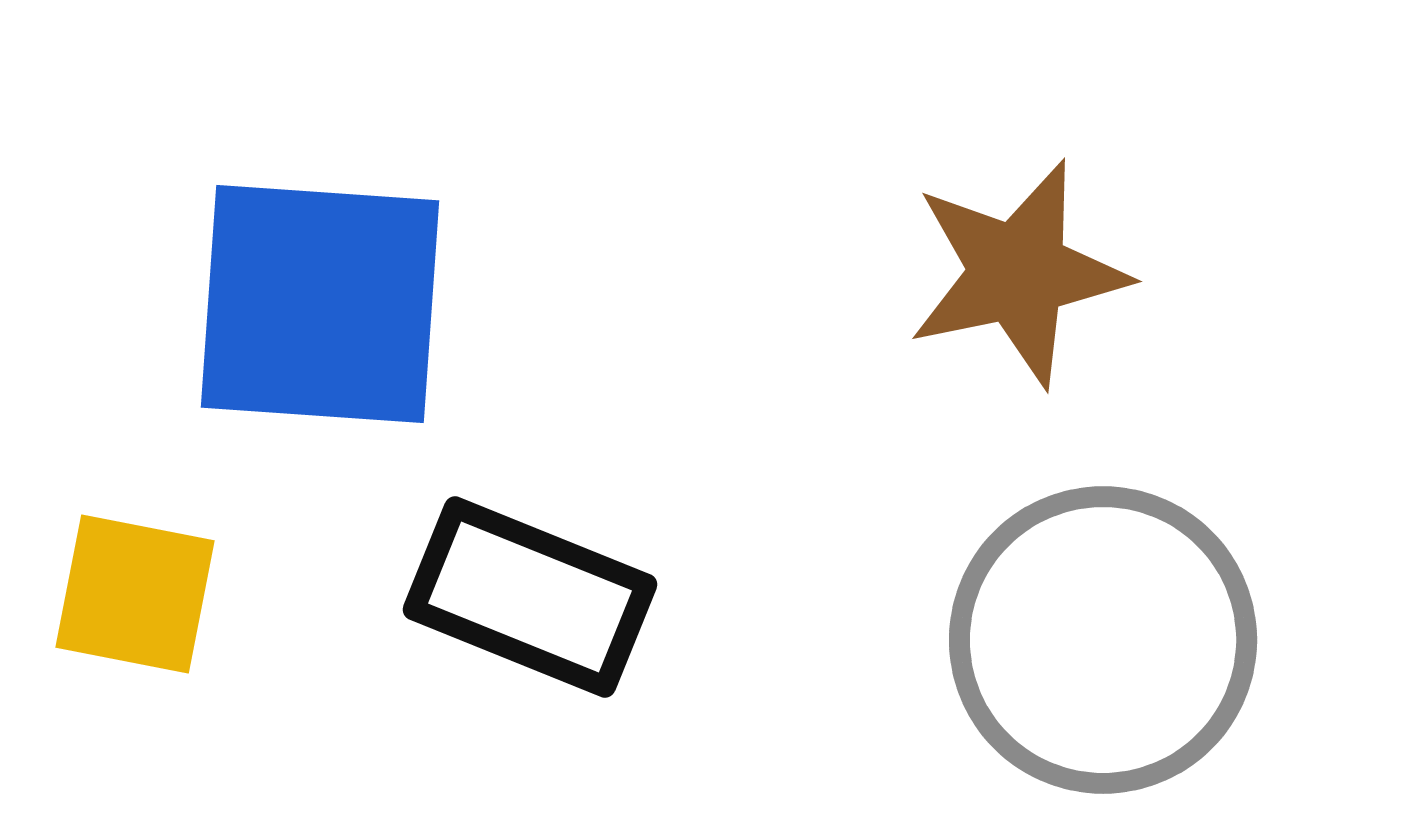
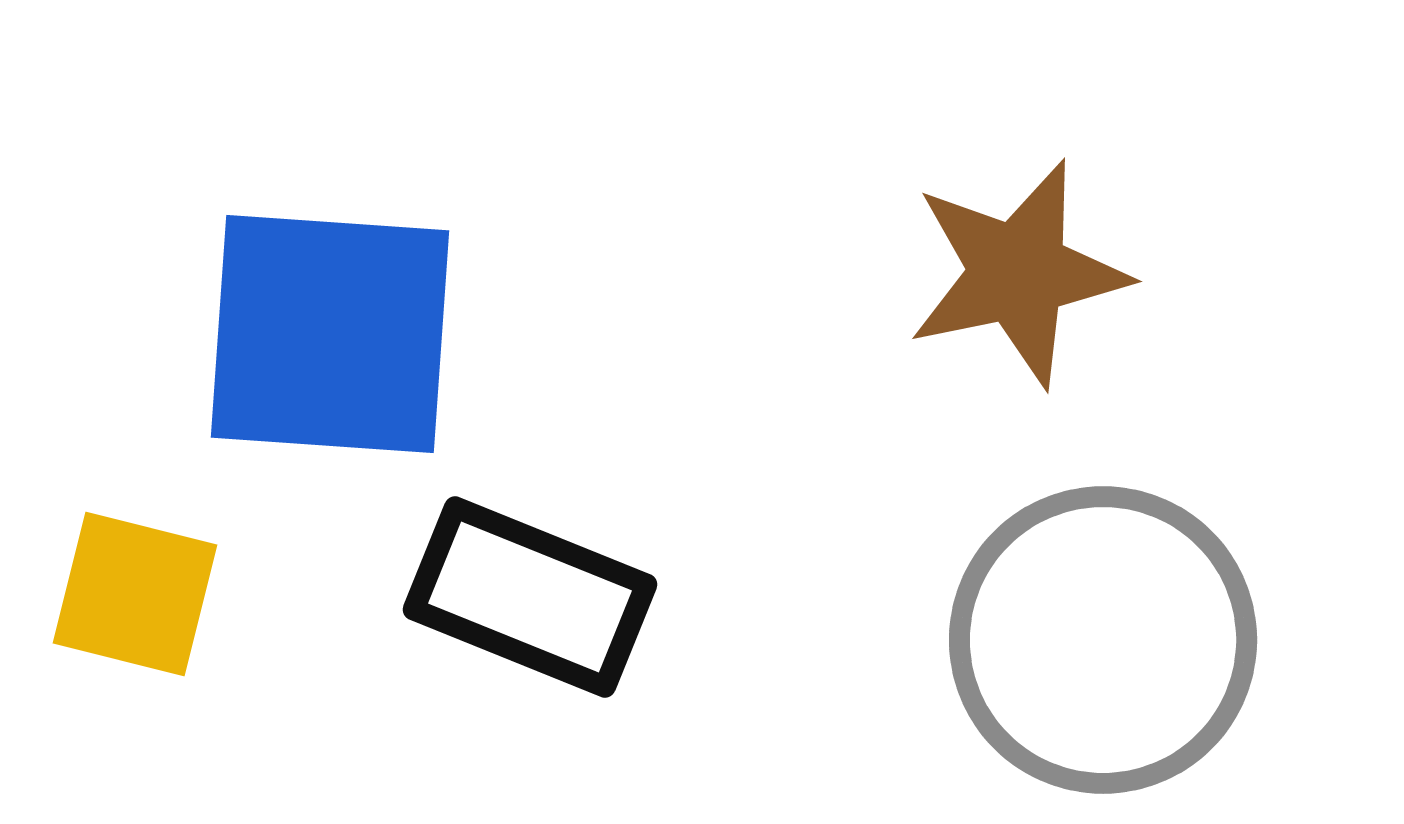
blue square: moved 10 px right, 30 px down
yellow square: rotated 3 degrees clockwise
